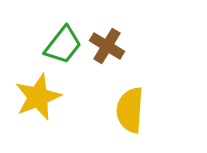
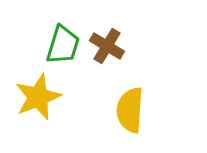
green trapezoid: rotated 21 degrees counterclockwise
